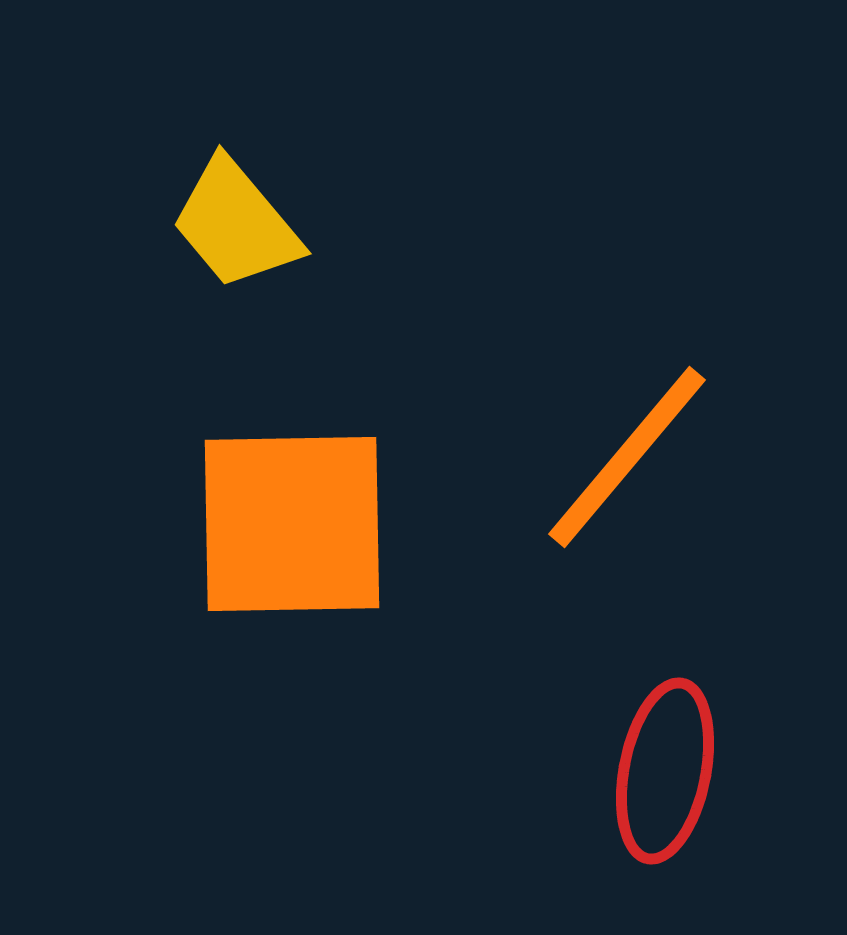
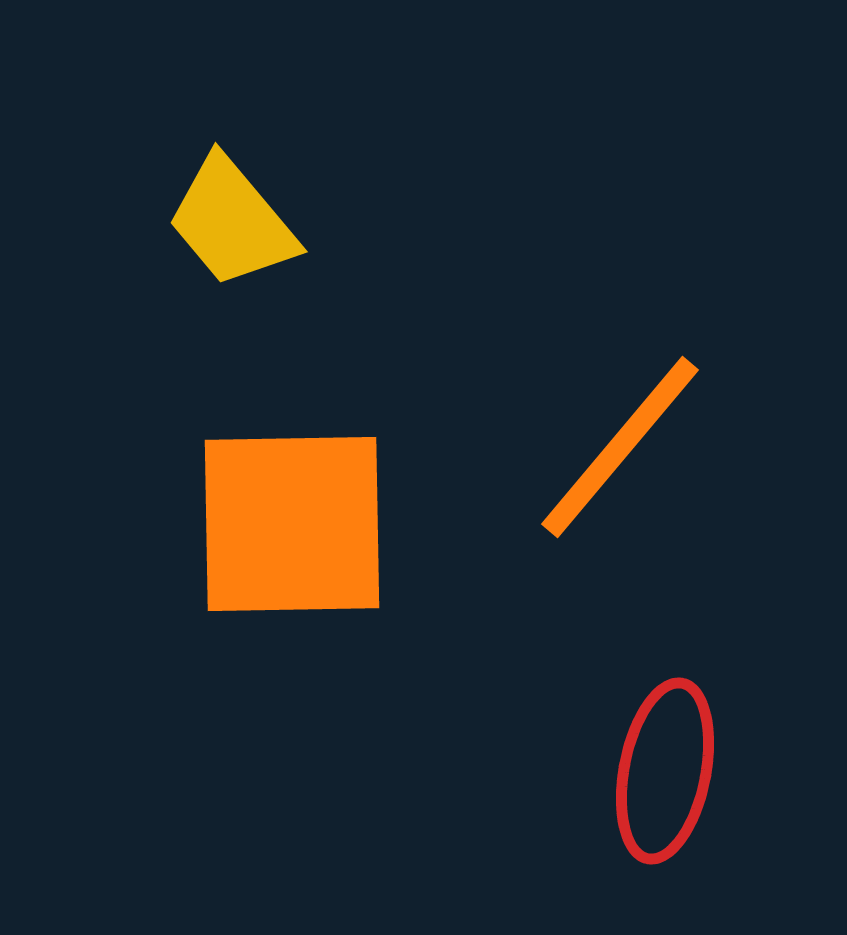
yellow trapezoid: moved 4 px left, 2 px up
orange line: moved 7 px left, 10 px up
